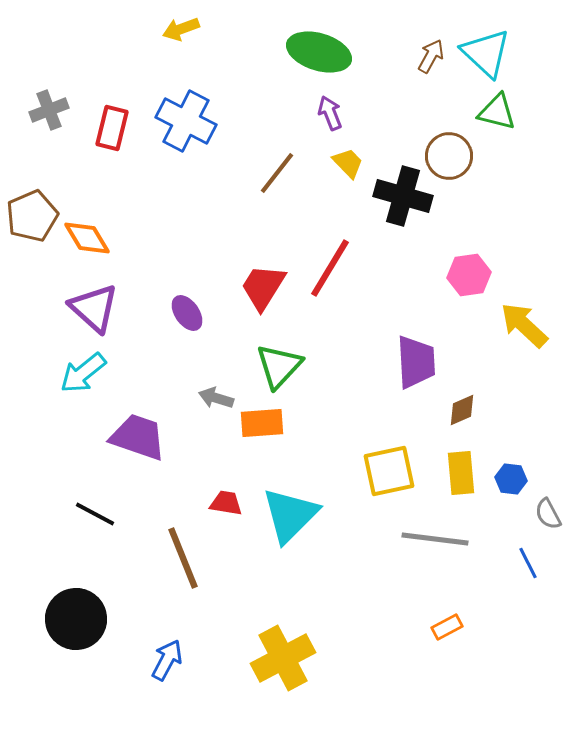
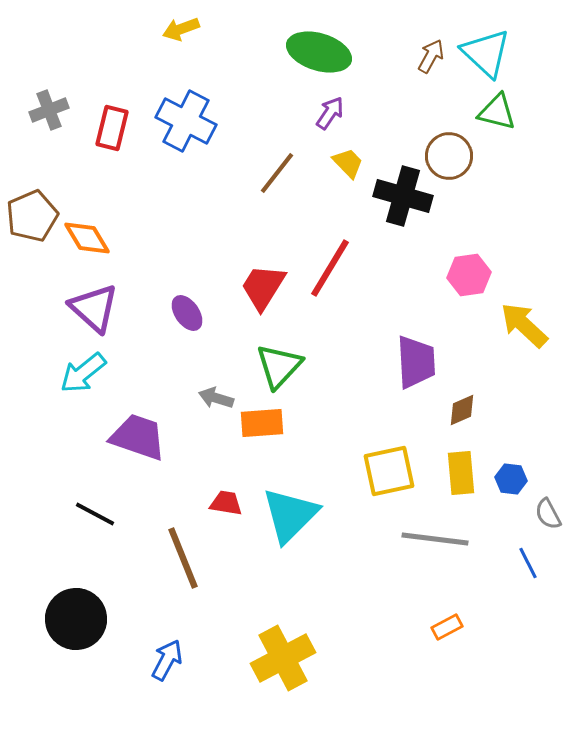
purple arrow at (330, 113): rotated 56 degrees clockwise
